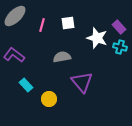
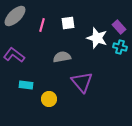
cyan rectangle: rotated 40 degrees counterclockwise
